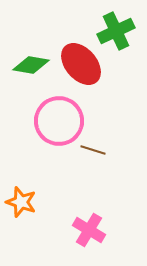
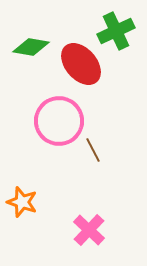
green diamond: moved 18 px up
brown line: rotated 45 degrees clockwise
orange star: moved 1 px right
pink cross: rotated 12 degrees clockwise
